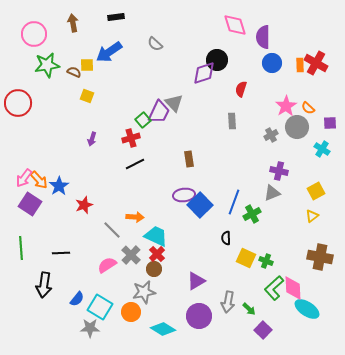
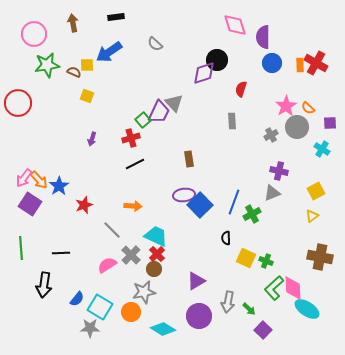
orange arrow at (135, 217): moved 2 px left, 11 px up
